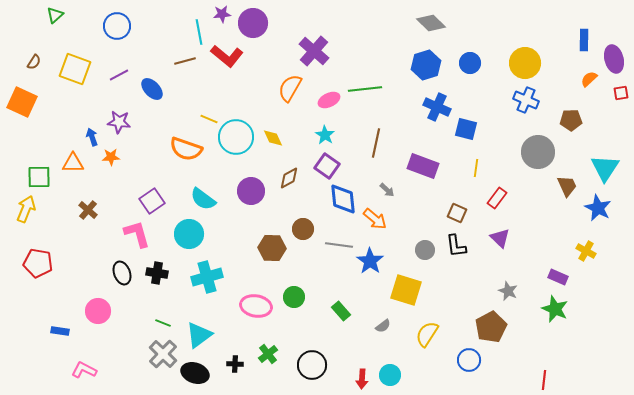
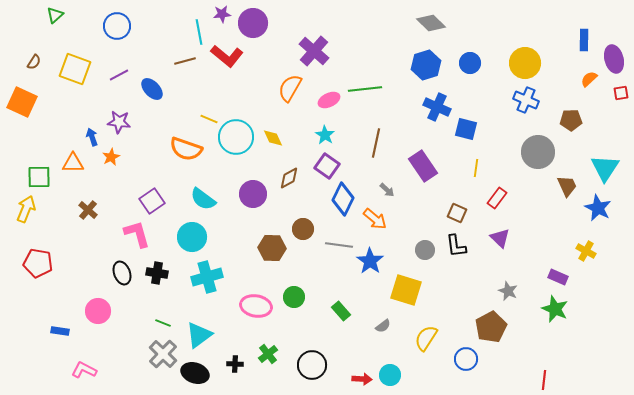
orange star at (111, 157): rotated 24 degrees counterclockwise
purple rectangle at (423, 166): rotated 36 degrees clockwise
purple circle at (251, 191): moved 2 px right, 3 px down
blue diamond at (343, 199): rotated 32 degrees clockwise
cyan circle at (189, 234): moved 3 px right, 3 px down
yellow semicircle at (427, 334): moved 1 px left, 4 px down
blue circle at (469, 360): moved 3 px left, 1 px up
red arrow at (362, 379): rotated 90 degrees counterclockwise
